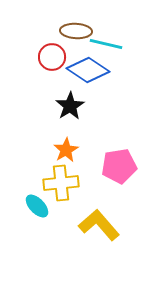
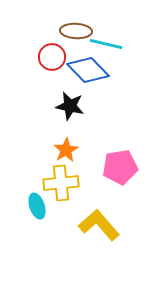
blue diamond: rotated 12 degrees clockwise
black star: rotated 28 degrees counterclockwise
pink pentagon: moved 1 px right, 1 px down
cyan ellipse: rotated 25 degrees clockwise
